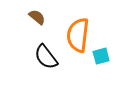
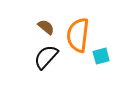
brown semicircle: moved 9 px right, 10 px down
black semicircle: rotated 80 degrees clockwise
